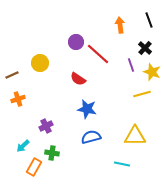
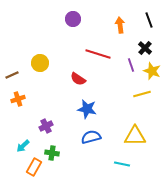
purple circle: moved 3 px left, 23 px up
red line: rotated 25 degrees counterclockwise
yellow star: moved 1 px up
